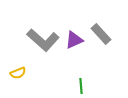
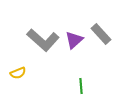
purple triangle: rotated 18 degrees counterclockwise
